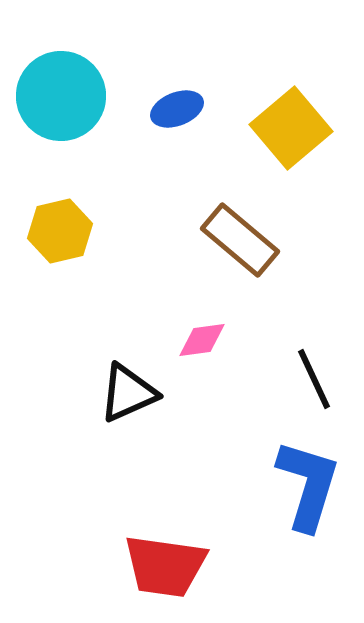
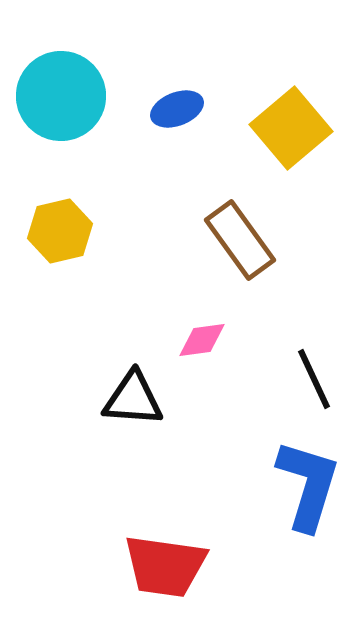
brown rectangle: rotated 14 degrees clockwise
black triangle: moved 5 px right, 6 px down; rotated 28 degrees clockwise
